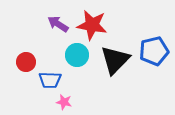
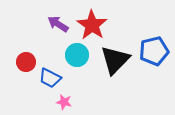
red star: rotated 24 degrees clockwise
blue trapezoid: moved 2 px up; rotated 25 degrees clockwise
